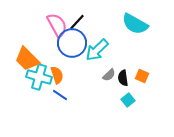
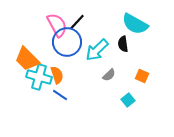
blue circle: moved 5 px left, 1 px up
black semicircle: moved 34 px up
